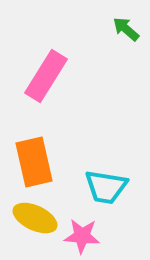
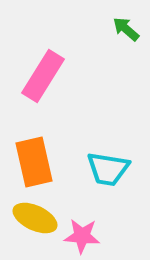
pink rectangle: moved 3 px left
cyan trapezoid: moved 2 px right, 18 px up
